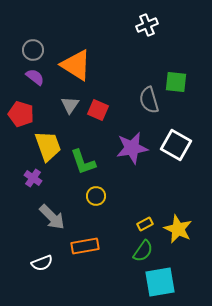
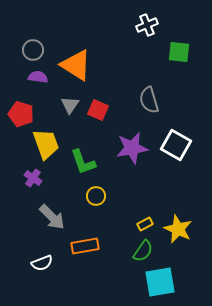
purple semicircle: moved 3 px right; rotated 30 degrees counterclockwise
green square: moved 3 px right, 30 px up
yellow trapezoid: moved 2 px left, 2 px up
